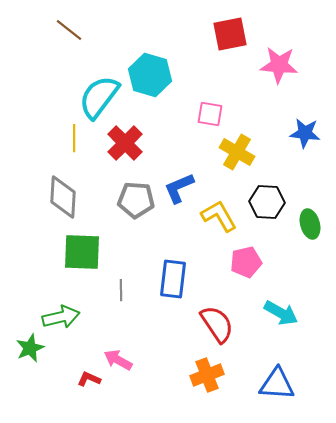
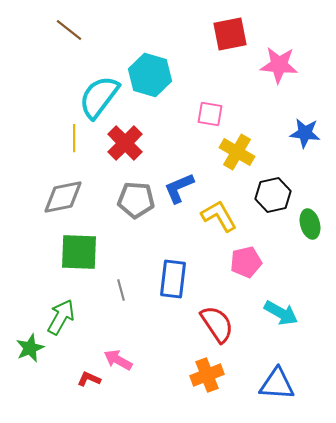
gray diamond: rotated 75 degrees clockwise
black hexagon: moved 6 px right, 7 px up; rotated 16 degrees counterclockwise
green square: moved 3 px left
gray line: rotated 15 degrees counterclockwise
green arrow: rotated 48 degrees counterclockwise
